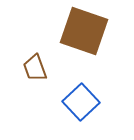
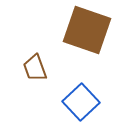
brown square: moved 3 px right, 1 px up
